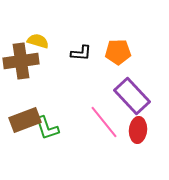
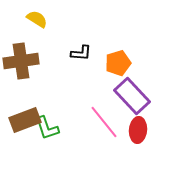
yellow semicircle: moved 1 px left, 22 px up; rotated 15 degrees clockwise
orange pentagon: moved 11 px down; rotated 15 degrees counterclockwise
